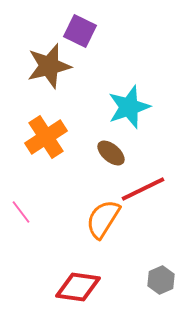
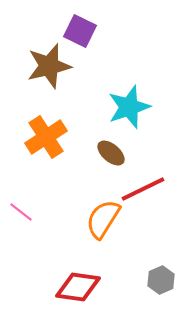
pink line: rotated 15 degrees counterclockwise
